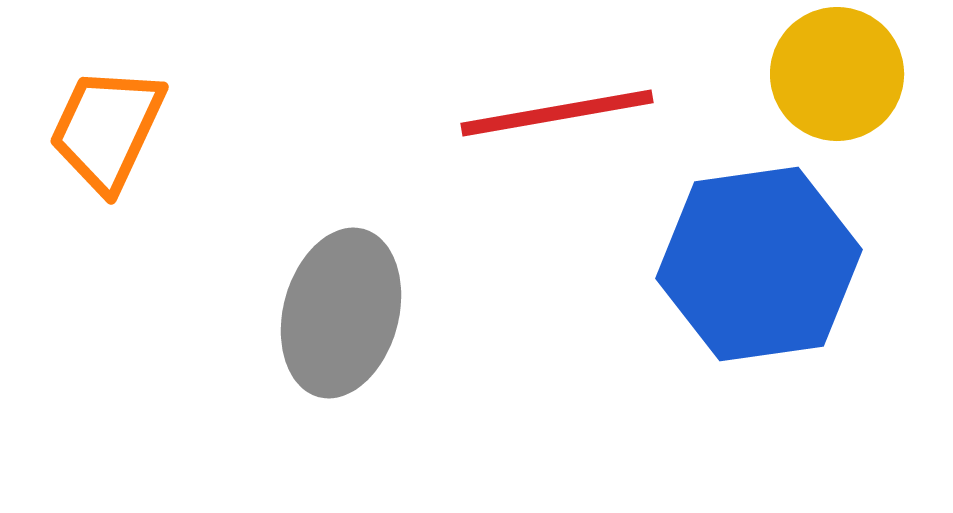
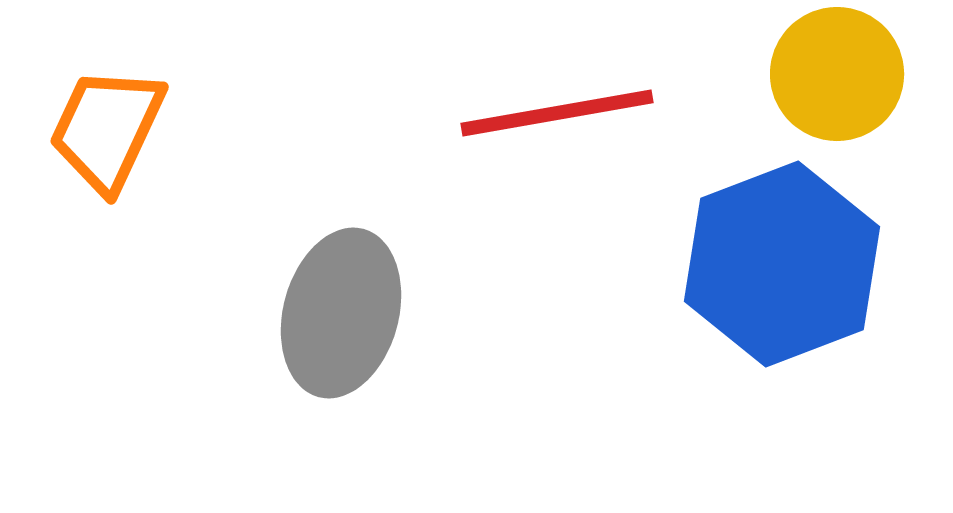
blue hexagon: moved 23 px right; rotated 13 degrees counterclockwise
